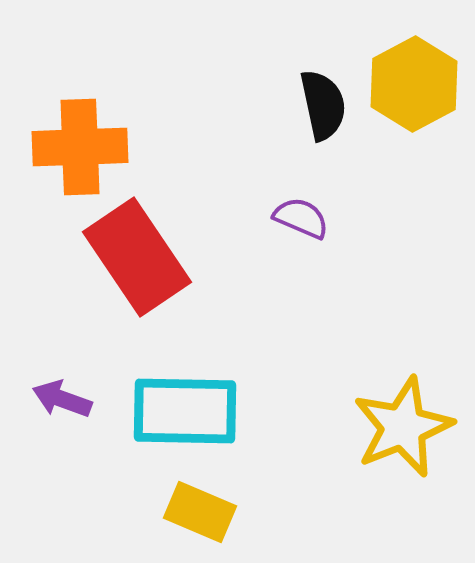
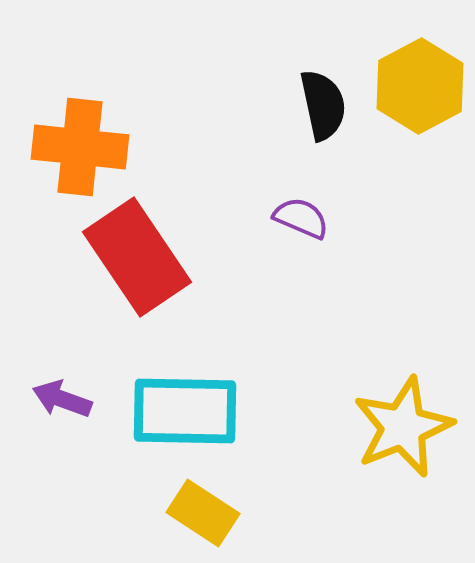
yellow hexagon: moved 6 px right, 2 px down
orange cross: rotated 8 degrees clockwise
yellow rectangle: moved 3 px right, 1 px down; rotated 10 degrees clockwise
